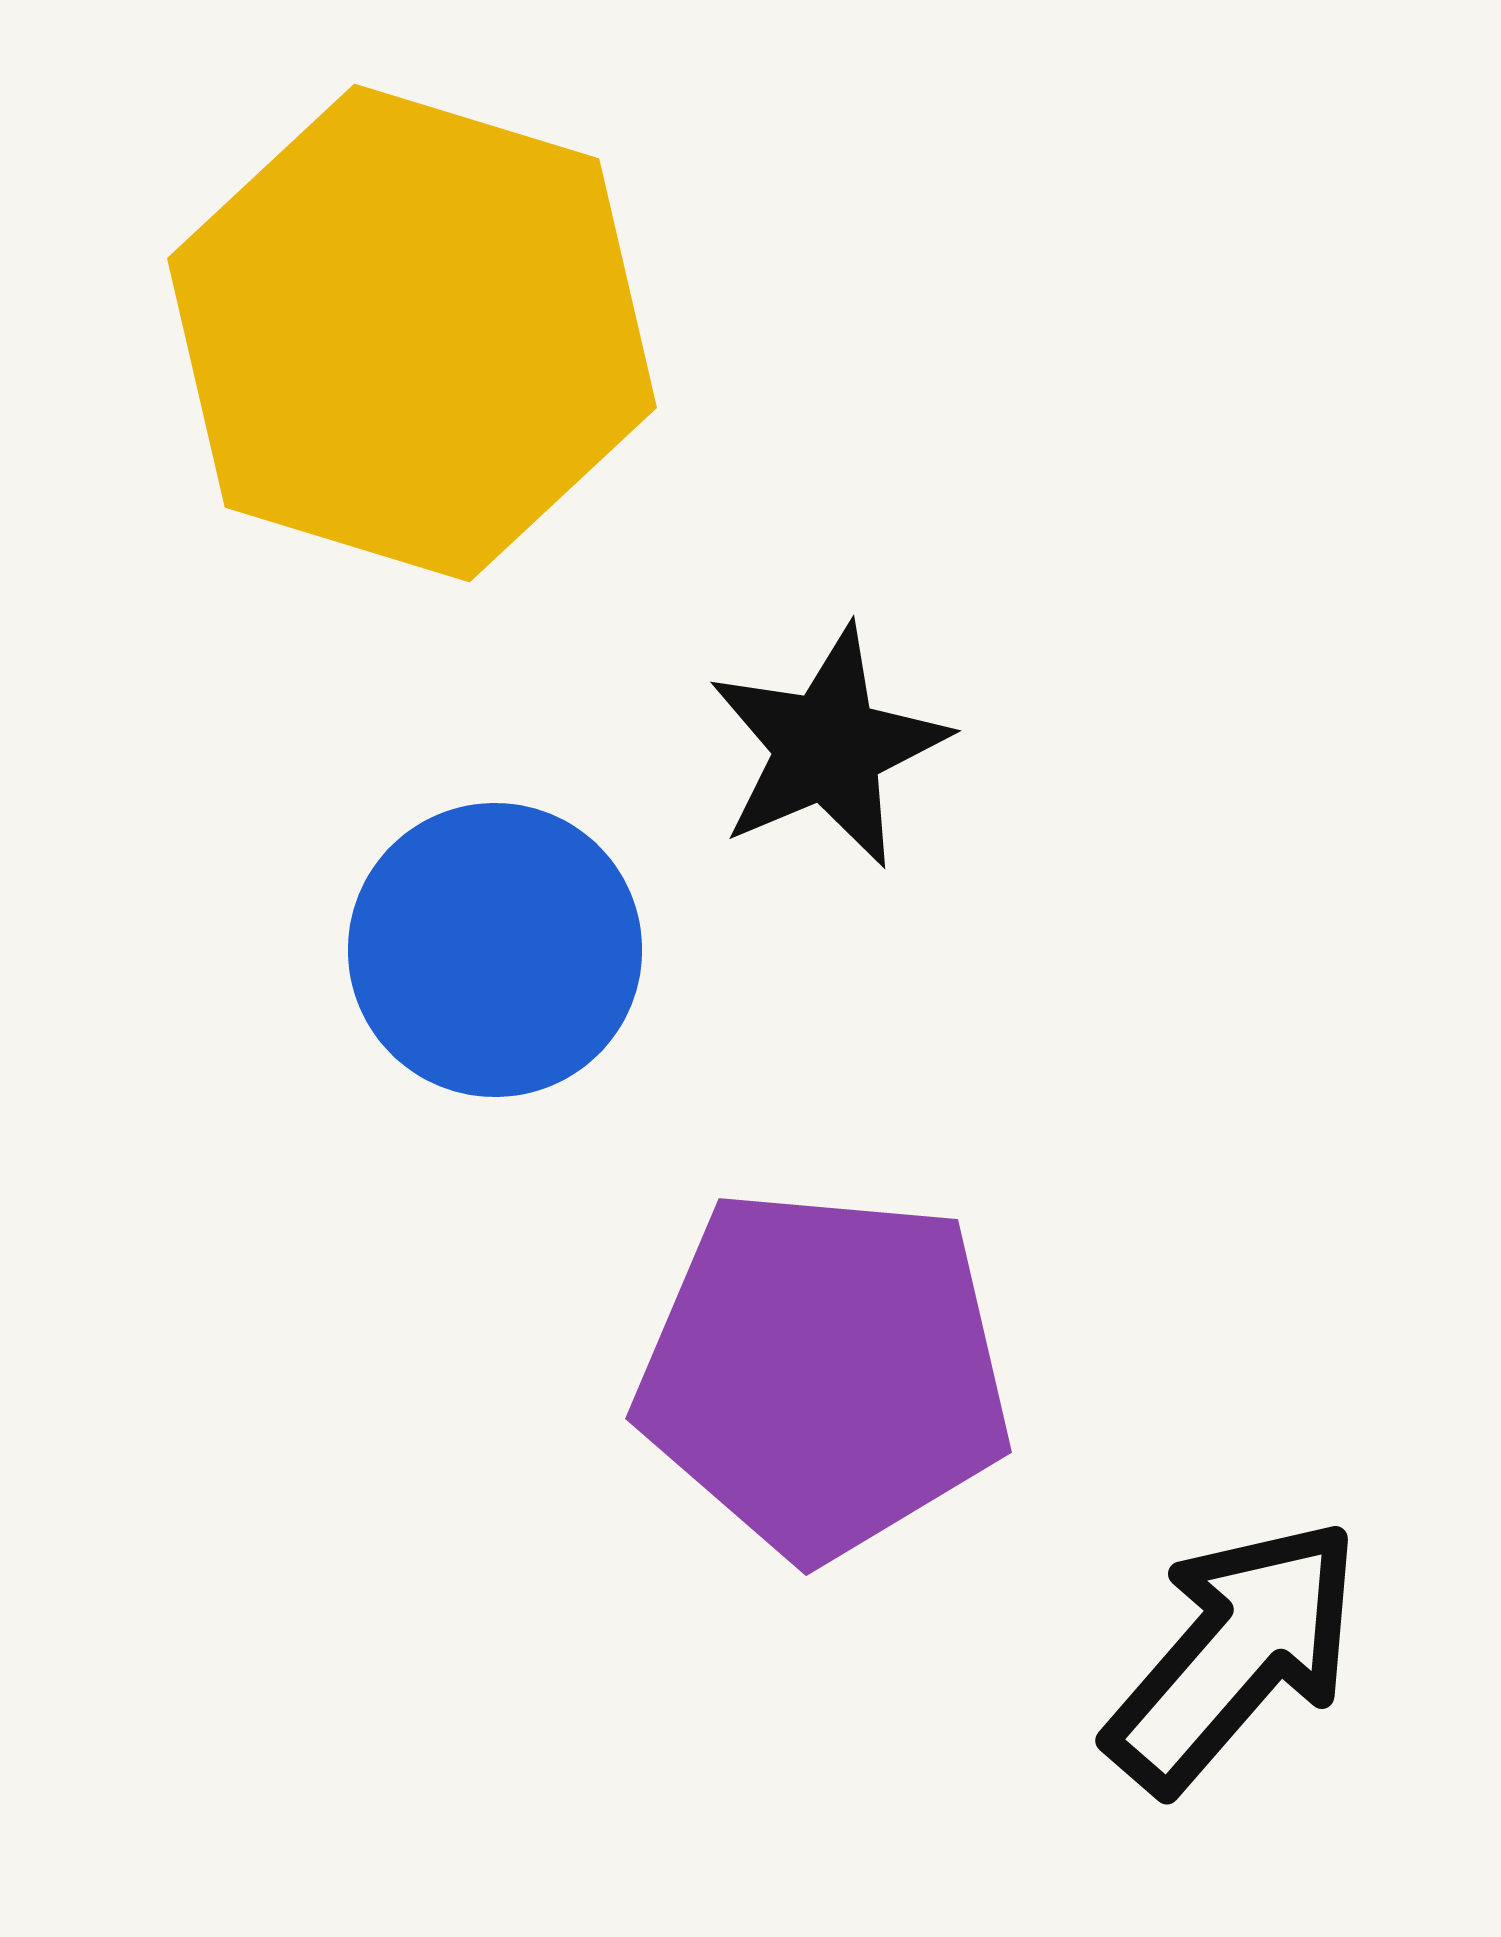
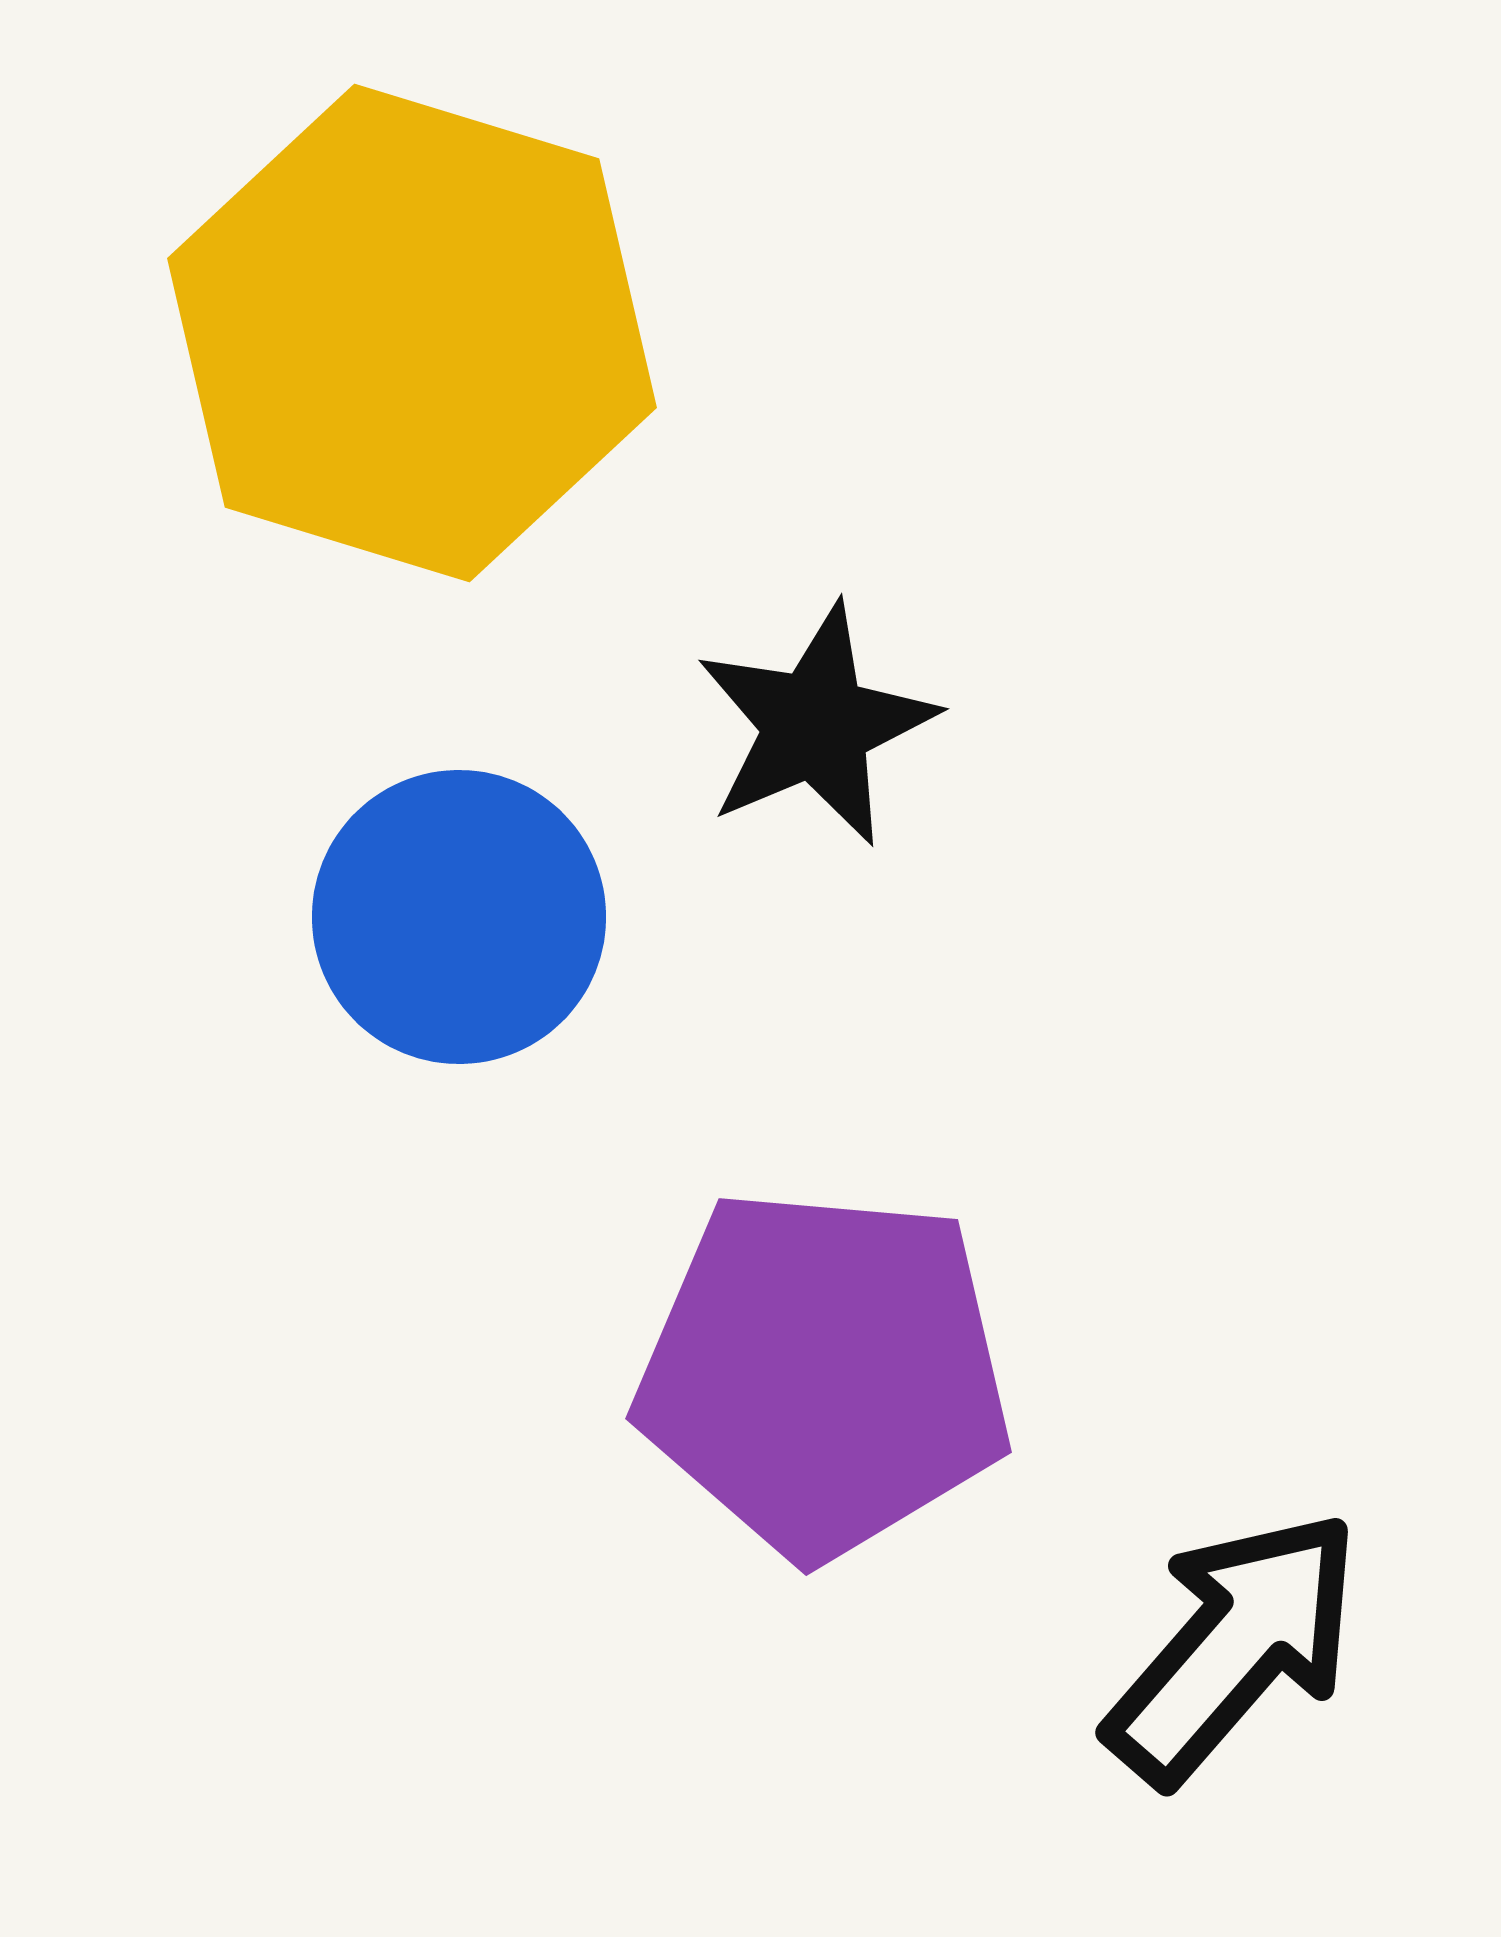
black star: moved 12 px left, 22 px up
blue circle: moved 36 px left, 33 px up
black arrow: moved 8 px up
